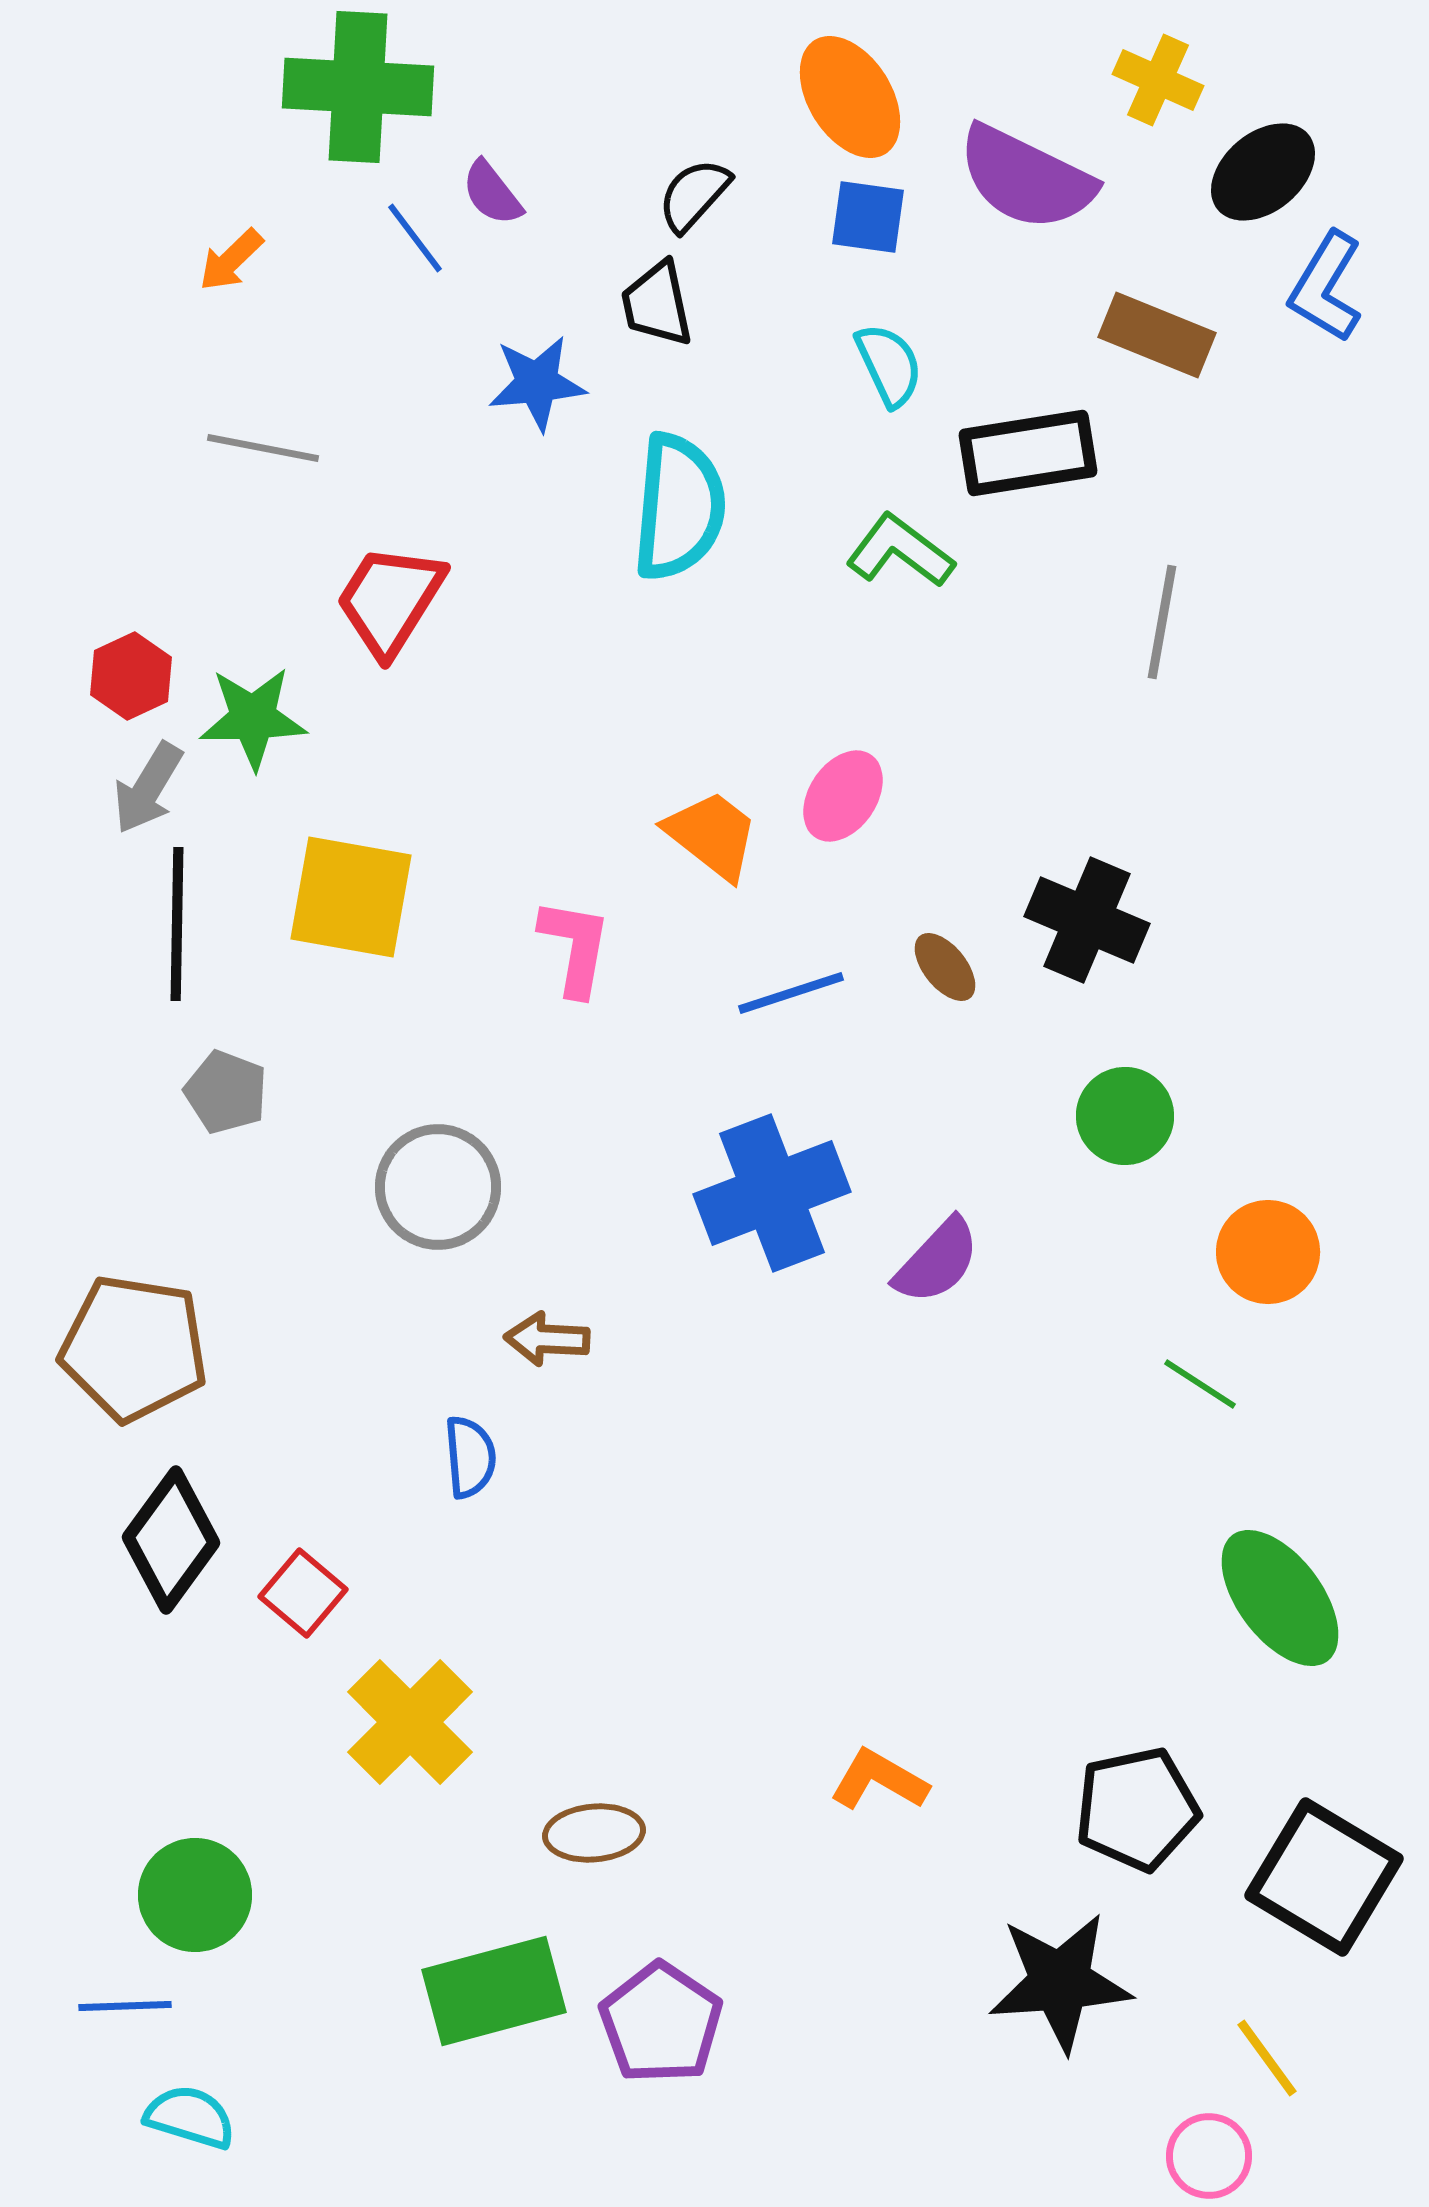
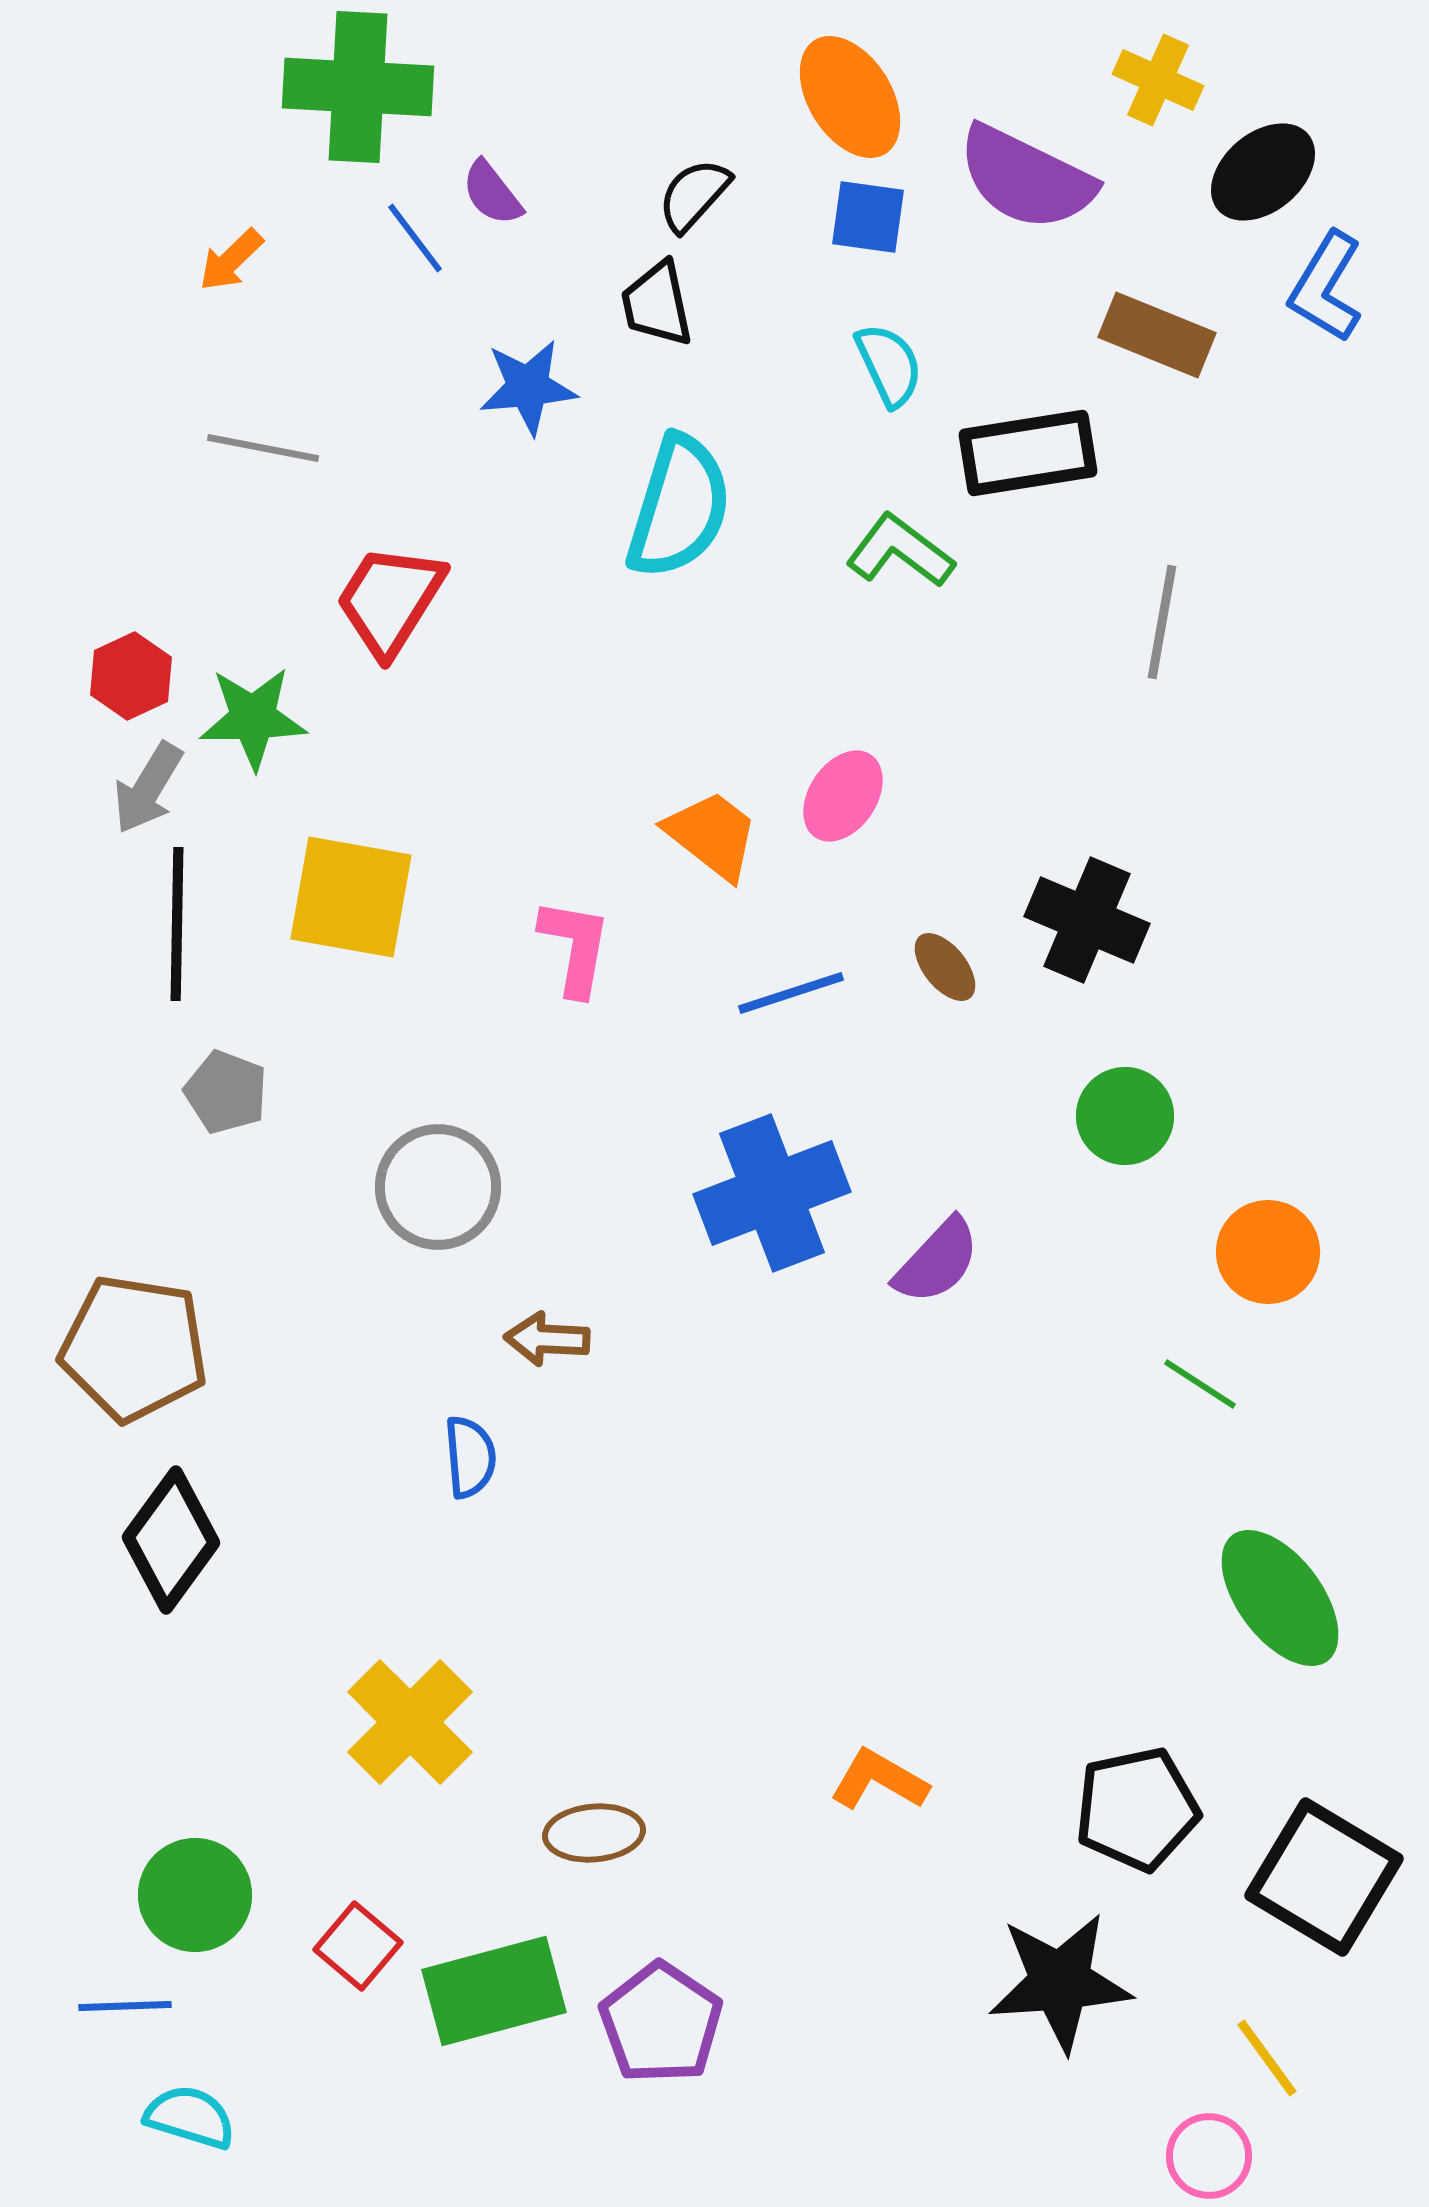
blue star at (537, 383): moved 9 px left, 4 px down
cyan semicircle at (679, 507): rotated 12 degrees clockwise
red square at (303, 1593): moved 55 px right, 353 px down
